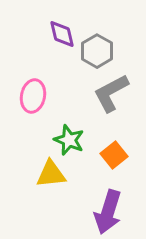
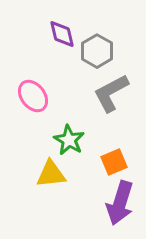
pink ellipse: rotated 48 degrees counterclockwise
green star: rotated 8 degrees clockwise
orange square: moved 7 px down; rotated 16 degrees clockwise
purple arrow: moved 12 px right, 9 px up
